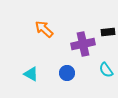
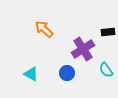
purple cross: moved 5 px down; rotated 20 degrees counterclockwise
